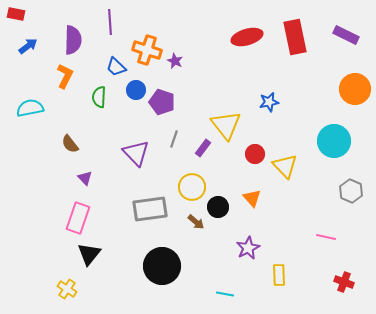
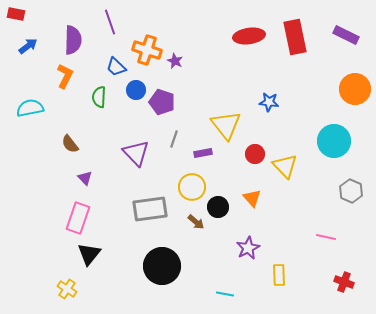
purple line at (110, 22): rotated 15 degrees counterclockwise
red ellipse at (247, 37): moved 2 px right, 1 px up; rotated 8 degrees clockwise
blue star at (269, 102): rotated 18 degrees clockwise
purple rectangle at (203, 148): moved 5 px down; rotated 42 degrees clockwise
